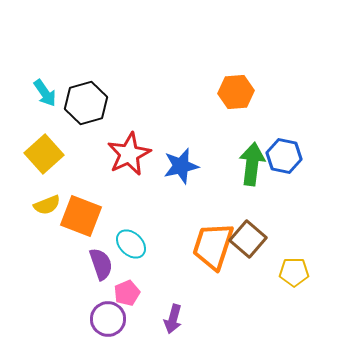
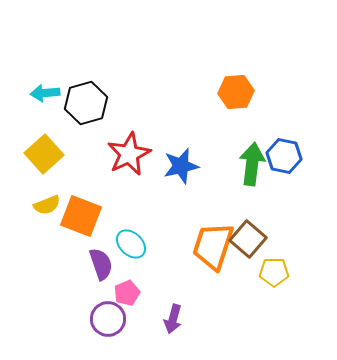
cyan arrow: rotated 120 degrees clockwise
yellow pentagon: moved 20 px left
